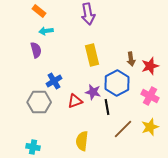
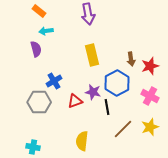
purple semicircle: moved 1 px up
